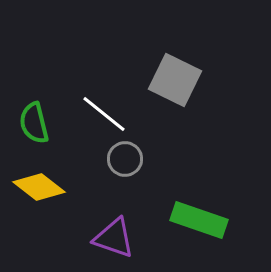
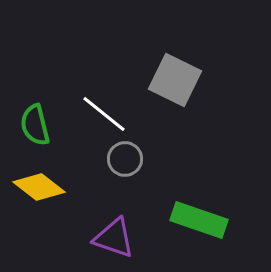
green semicircle: moved 1 px right, 2 px down
